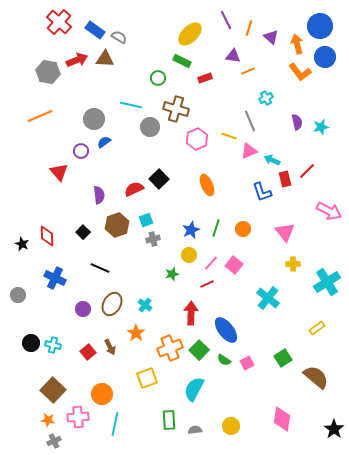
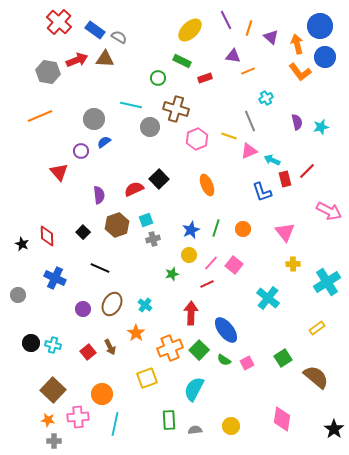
yellow ellipse at (190, 34): moved 4 px up
gray cross at (54, 441): rotated 24 degrees clockwise
